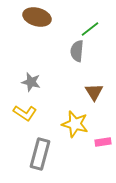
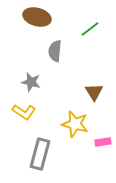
gray semicircle: moved 22 px left
yellow L-shape: moved 1 px left, 1 px up
